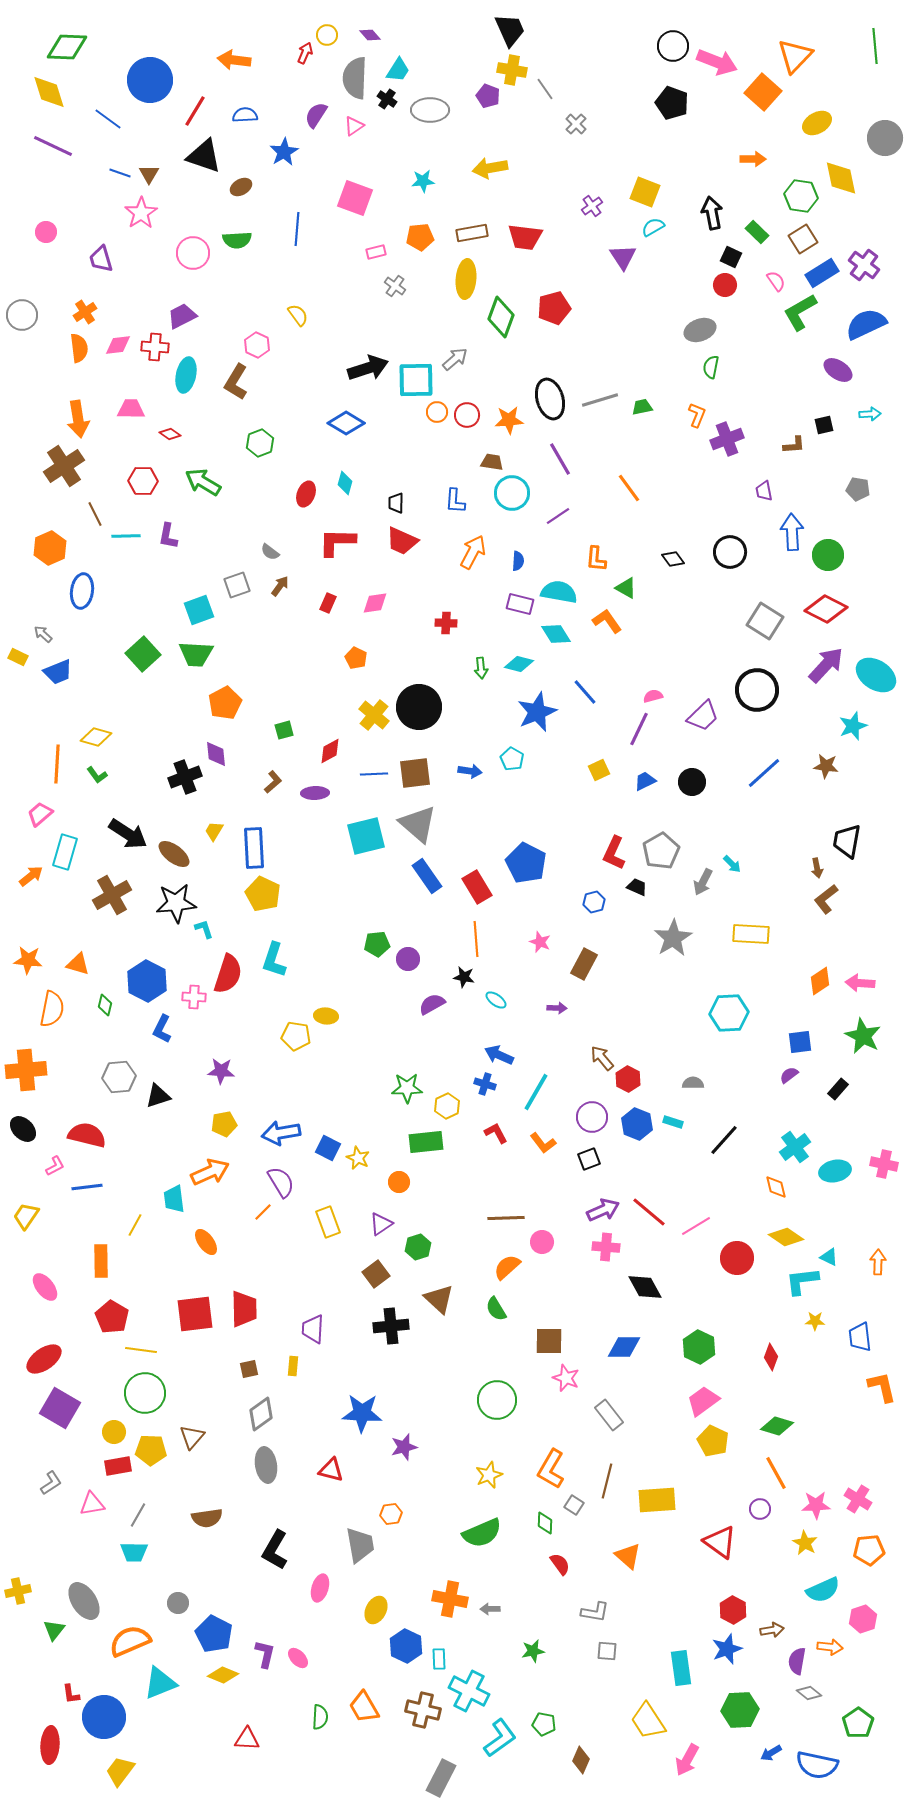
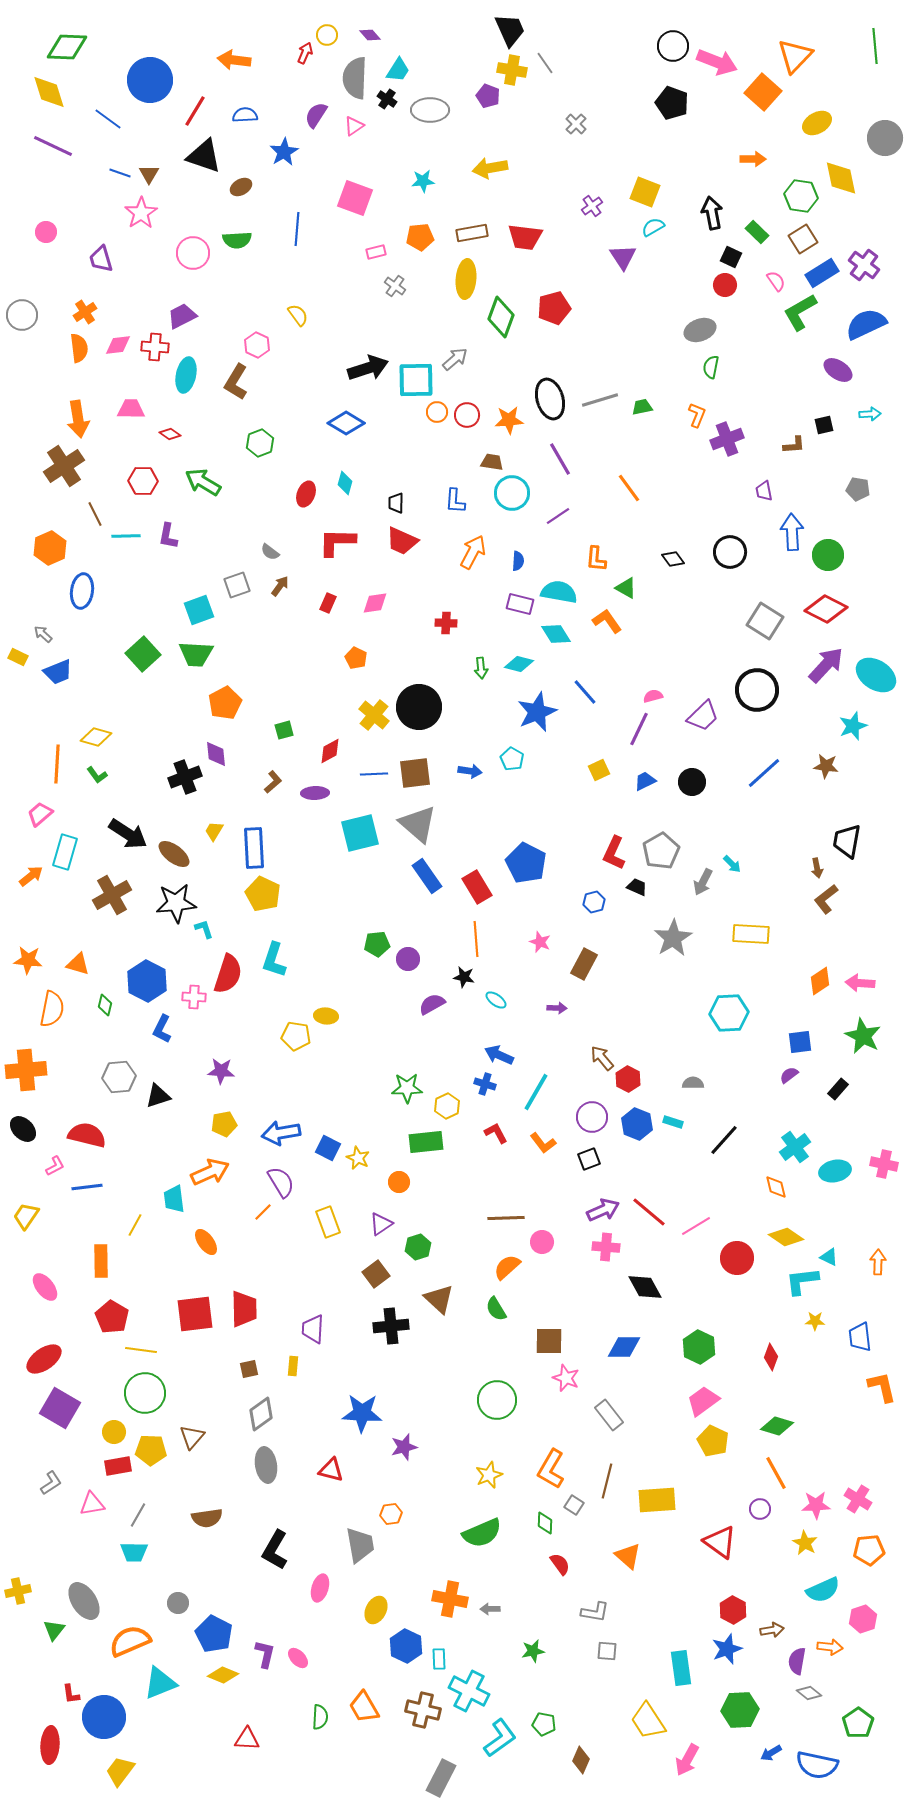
gray line at (545, 89): moved 26 px up
cyan square at (366, 836): moved 6 px left, 3 px up
